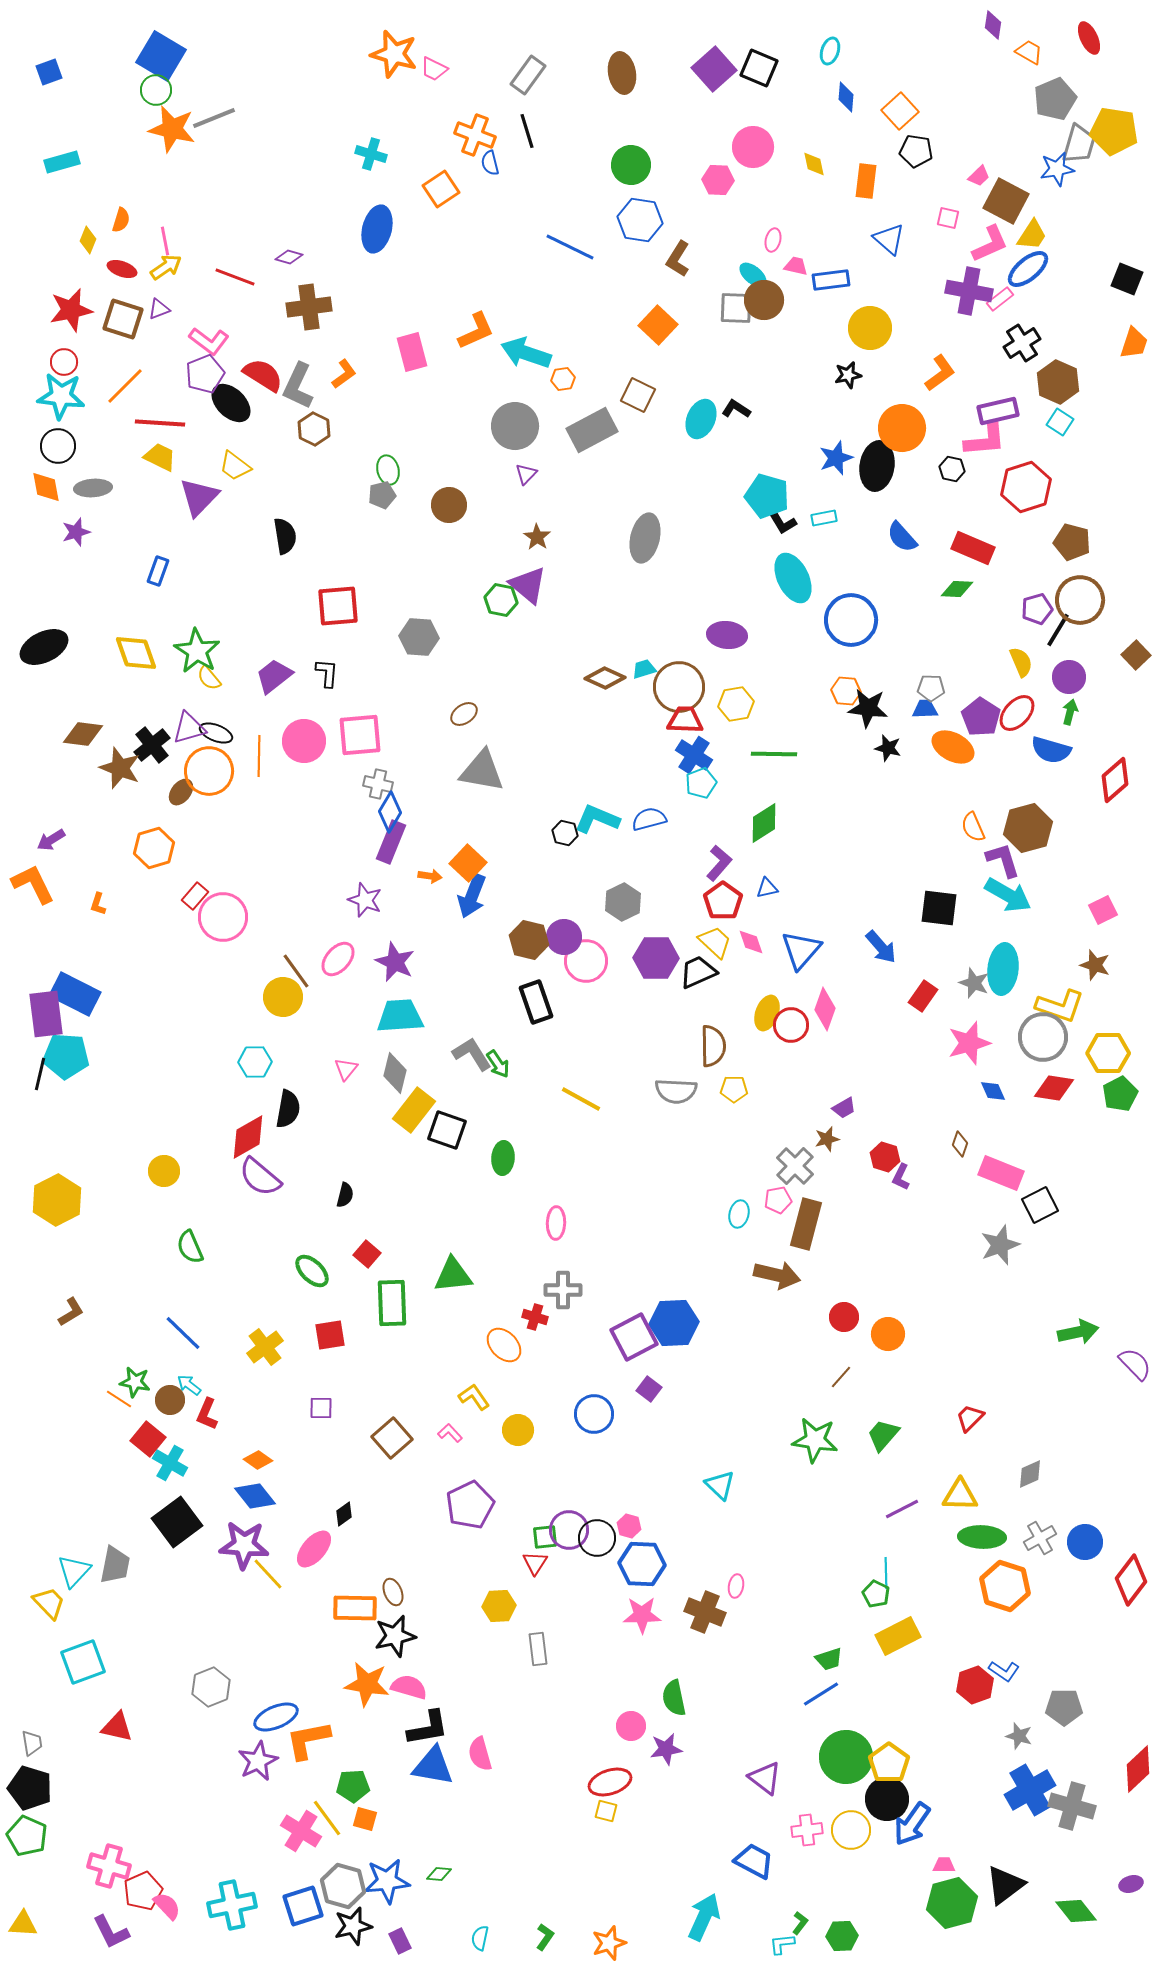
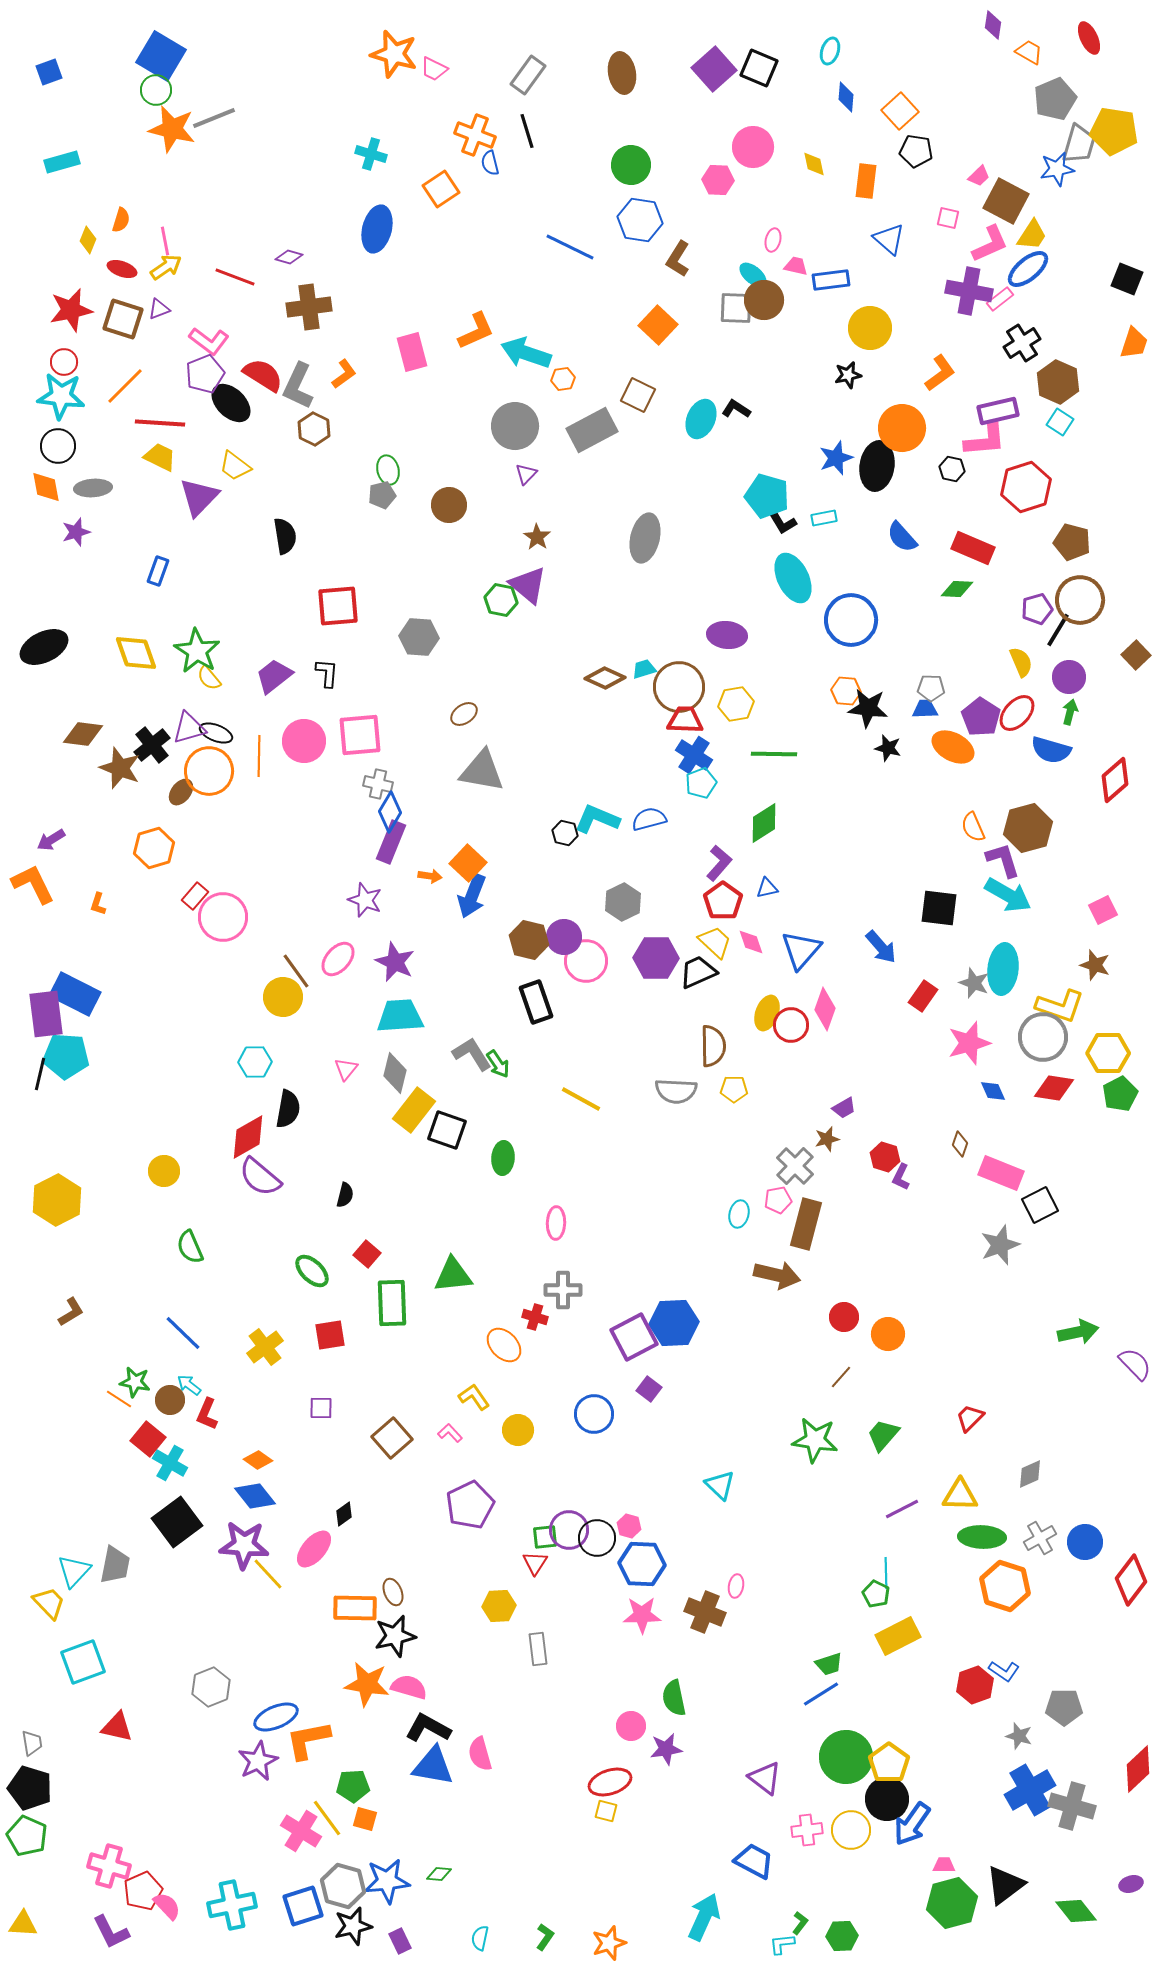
green trapezoid at (829, 1659): moved 5 px down
black L-shape at (428, 1728): rotated 141 degrees counterclockwise
